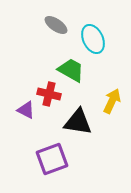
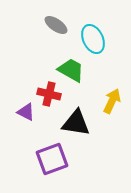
purple triangle: moved 2 px down
black triangle: moved 2 px left, 1 px down
